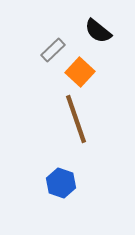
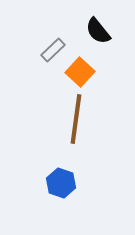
black semicircle: rotated 12 degrees clockwise
brown line: rotated 27 degrees clockwise
